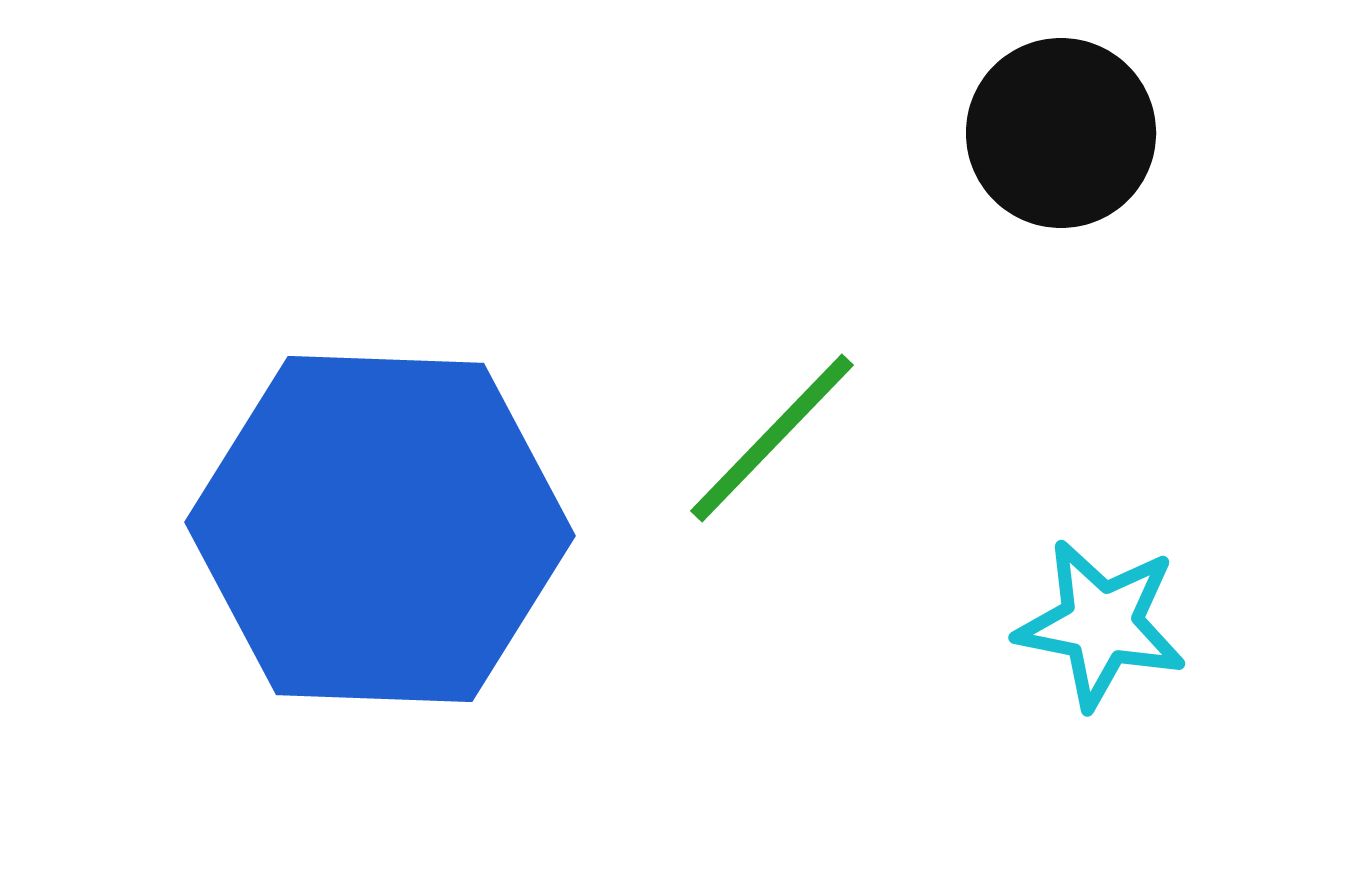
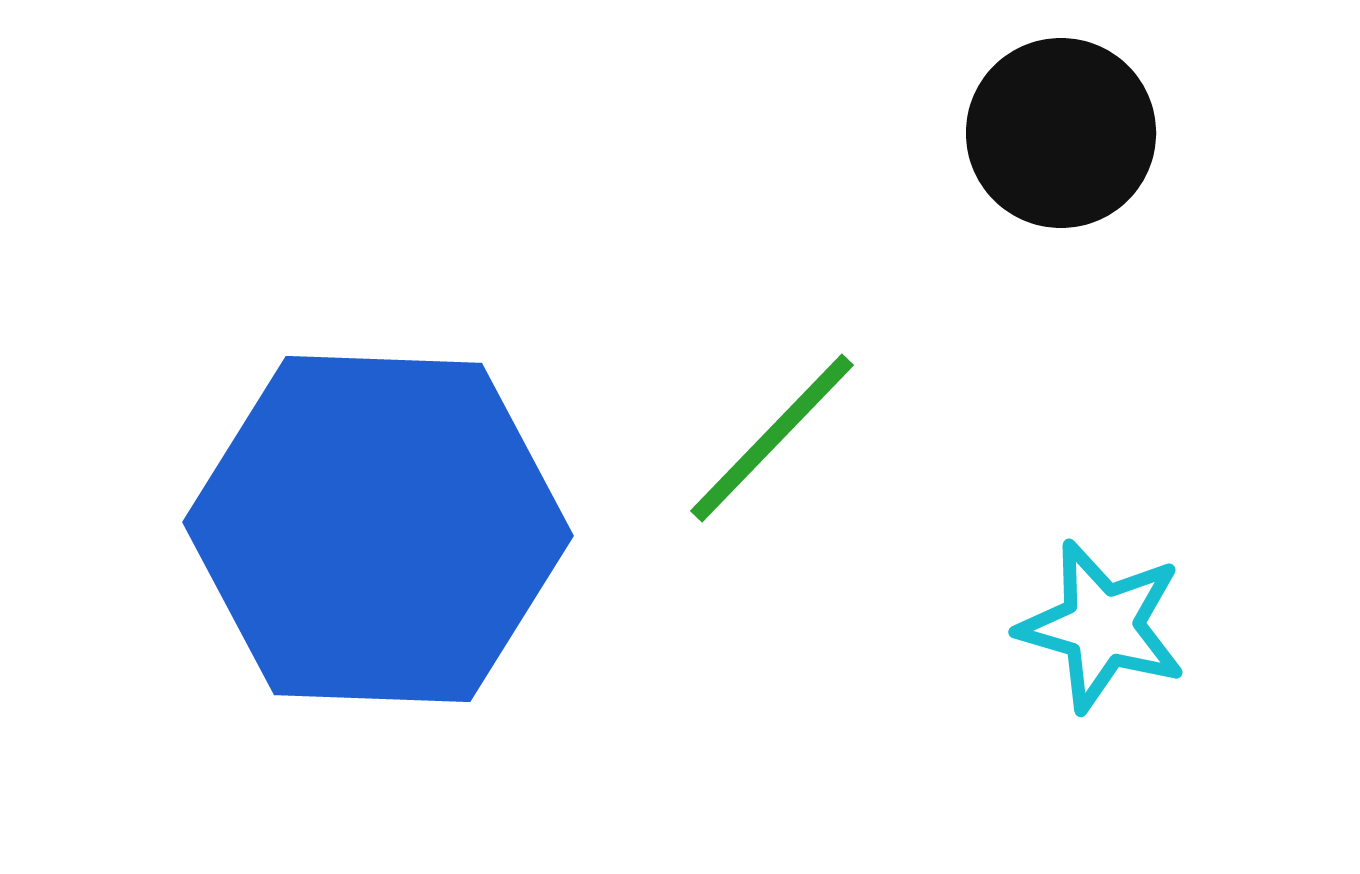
blue hexagon: moved 2 px left
cyan star: moved 1 px right, 2 px down; rotated 5 degrees clockwise
